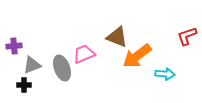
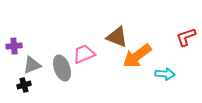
red L-shape: moved 1 px left, 1 px down
black cross: rotated 16 degrees counterclockwise
